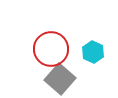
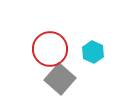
red circle: moved 1 px left
